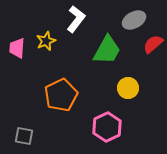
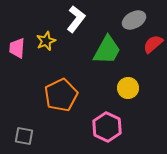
pink hexagon: rotated 8 degrees counterclockwise
